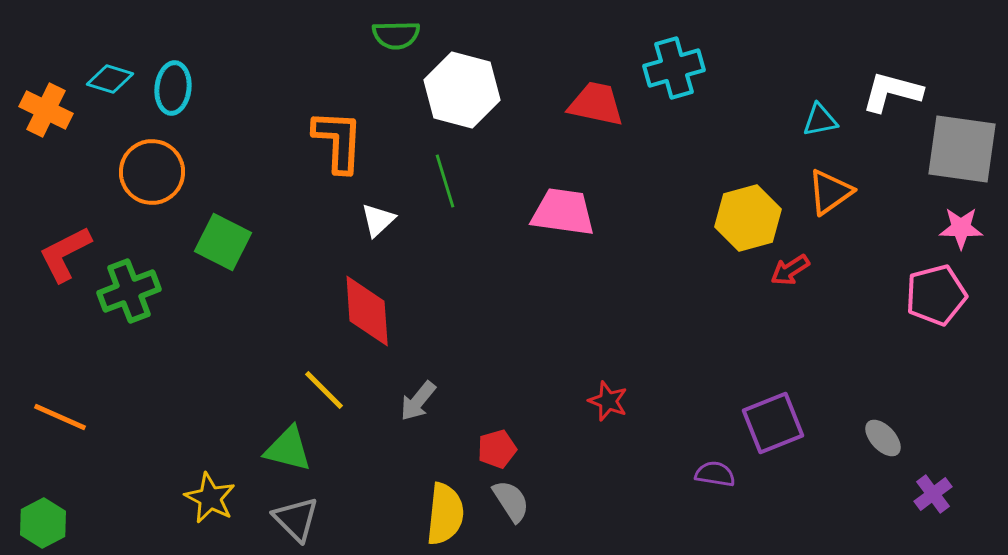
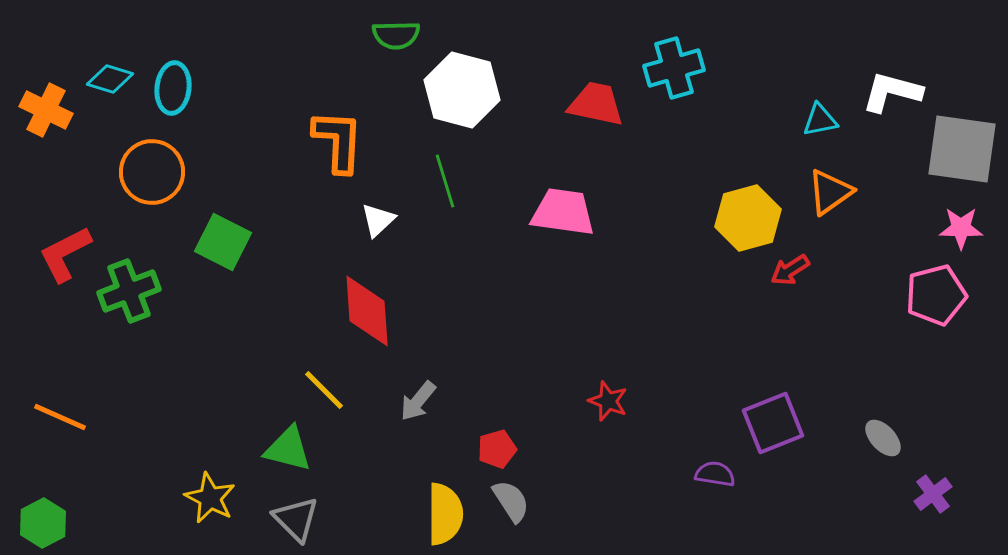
yellow semicircle: rotated 6 degrees counterclockwise
